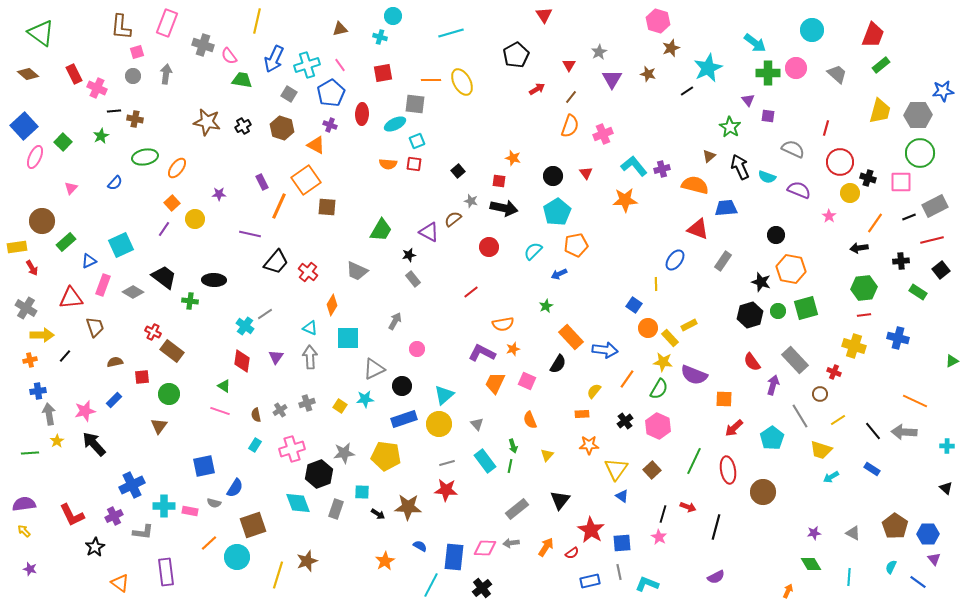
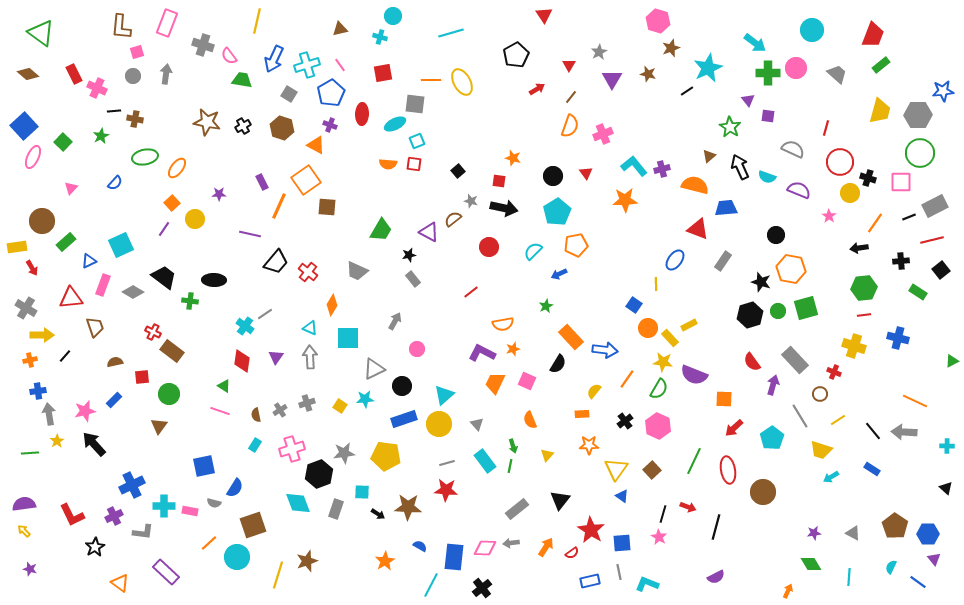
pink ellipse at (35, 157): moved 2 px left
purple rectangle at (166, 572): rotated 40 degrees counterclockwise
